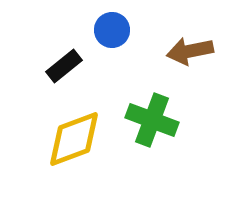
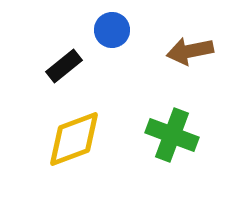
green cross: moved 20 px right, 15 px down
